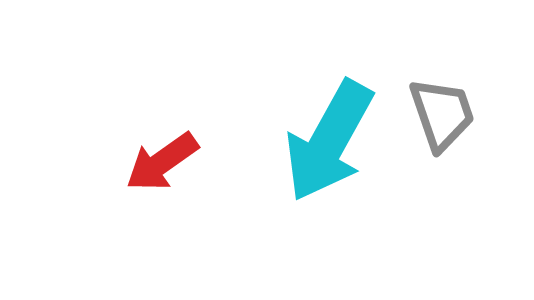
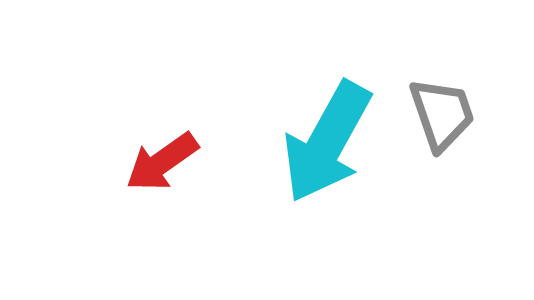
cyan arrow: moved 2 px left, 1 px down
